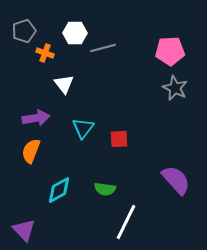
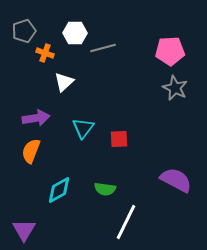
white triangle: moved 2 px up; rotated 25 degrees clockwise
purple semicircle: rotated 20 degrees counterclockwise
purple triangle: rotated 15 degrees clockwise
